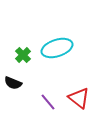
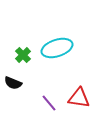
red triangle: rotated 30 degrees counterclockwise
purple line: moved 1 px right, 1 px down
